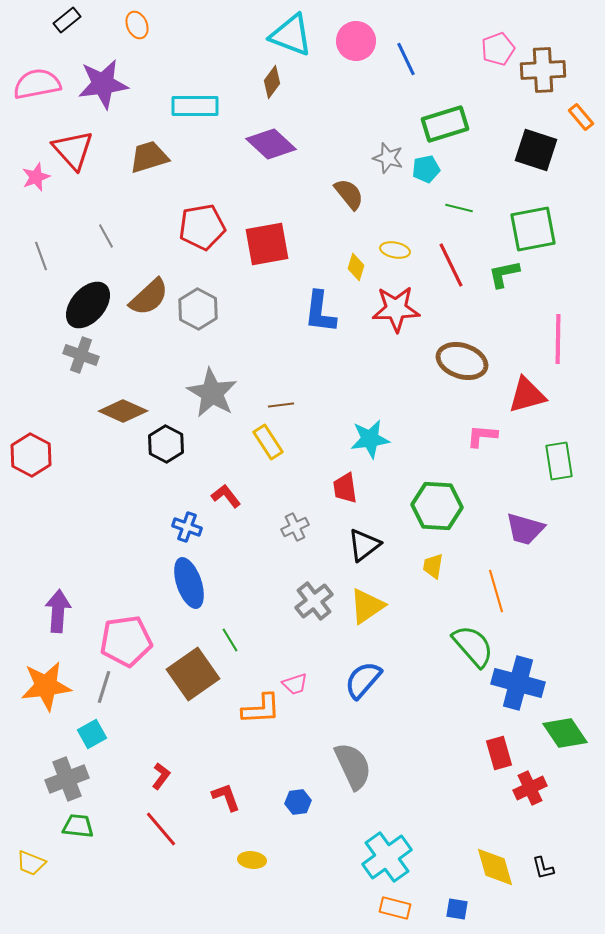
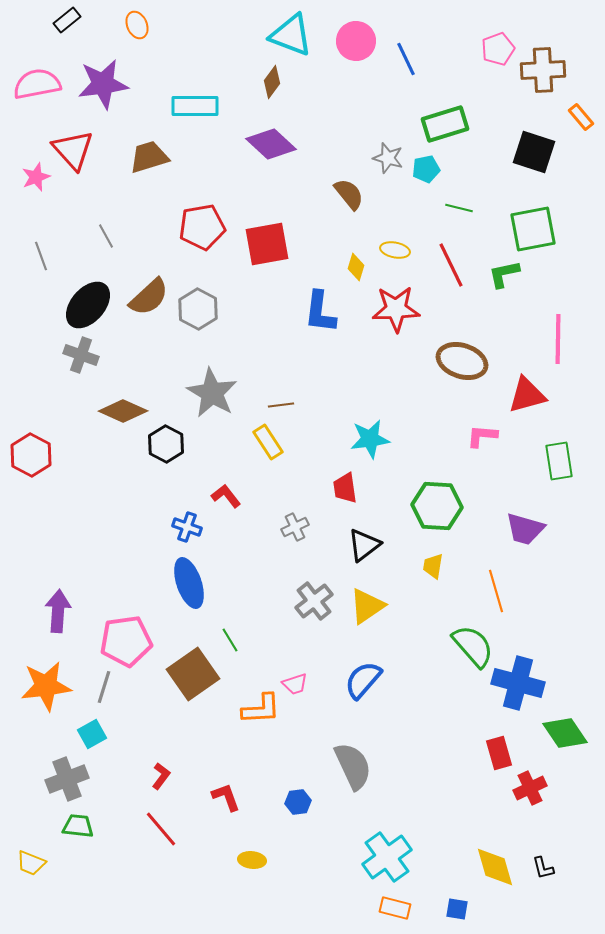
black square at (536, 150): moved 2 px left, 2 px down
